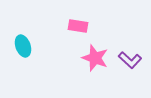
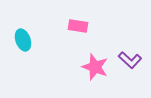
cyan ellipse: moved 6 px up
pink star: moved 9 px down
